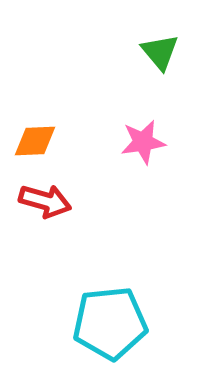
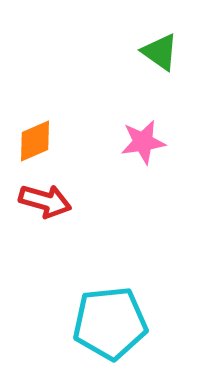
green triangle: rotated 15 degrees counterclockwise
orange diamond: rotated 21 degrees counterclockwise
